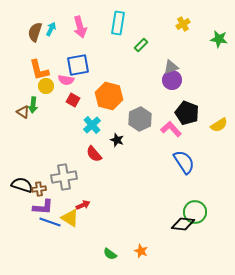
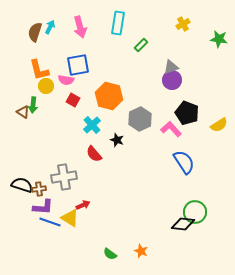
cyan arrow: moved 1 px left, 2 px up
